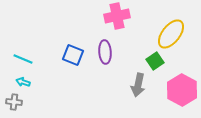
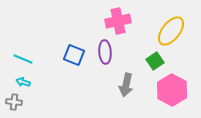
pink cross: moved 1 px right, 5 px down
yellow ellipse: moved 3 px up
blue square: moved 1 px right
gray arrow: moved 12 px left
pink hexagon: moved 10 px left
